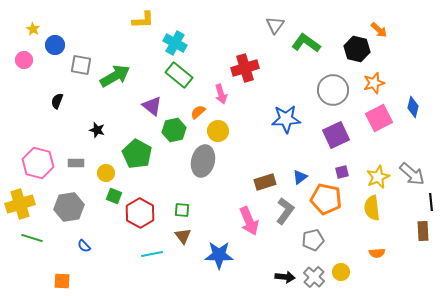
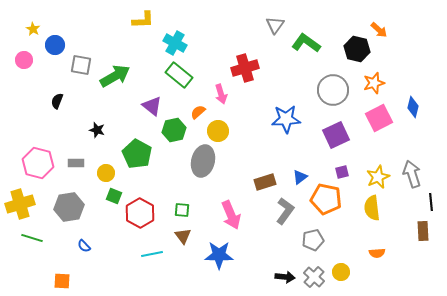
gray arrow at (412, 174): rotated 148 degrees counterclockwise
pink arrow at (249, 221): moved 18 px left, 6 px up
